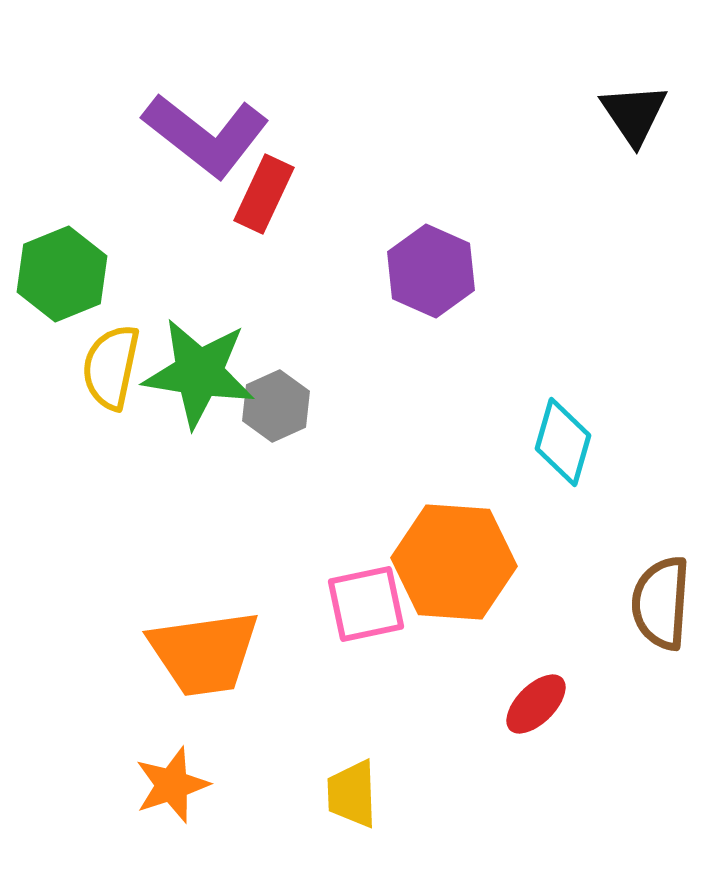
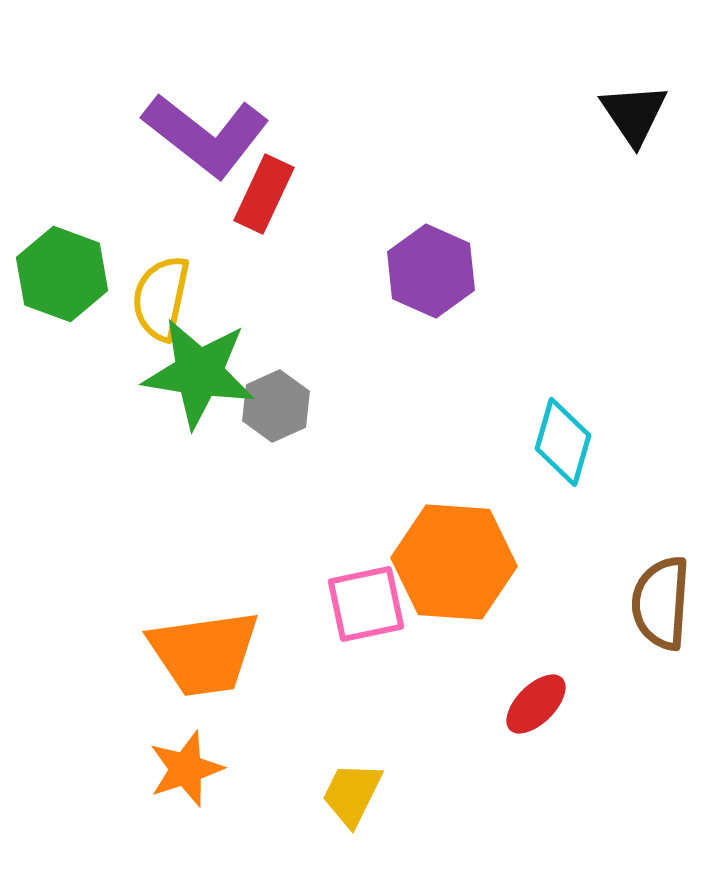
green hexagon: rotated 18 degrees counterclockwise
yellow semicircle: moved 50 px right, 69 px up
orange star: moved 14 px right, 16 px up
yellow trapezoid: rotated 28 degrees clockwise
